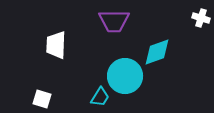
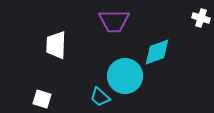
cyan trapezoid: rotated 100 degrees clockwise
